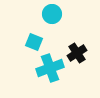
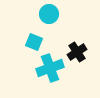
cyan circle: moved 3 px left
black cross: moved 1 px up
